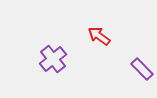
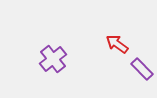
red arrow: moved 18 px right, 8 px down
